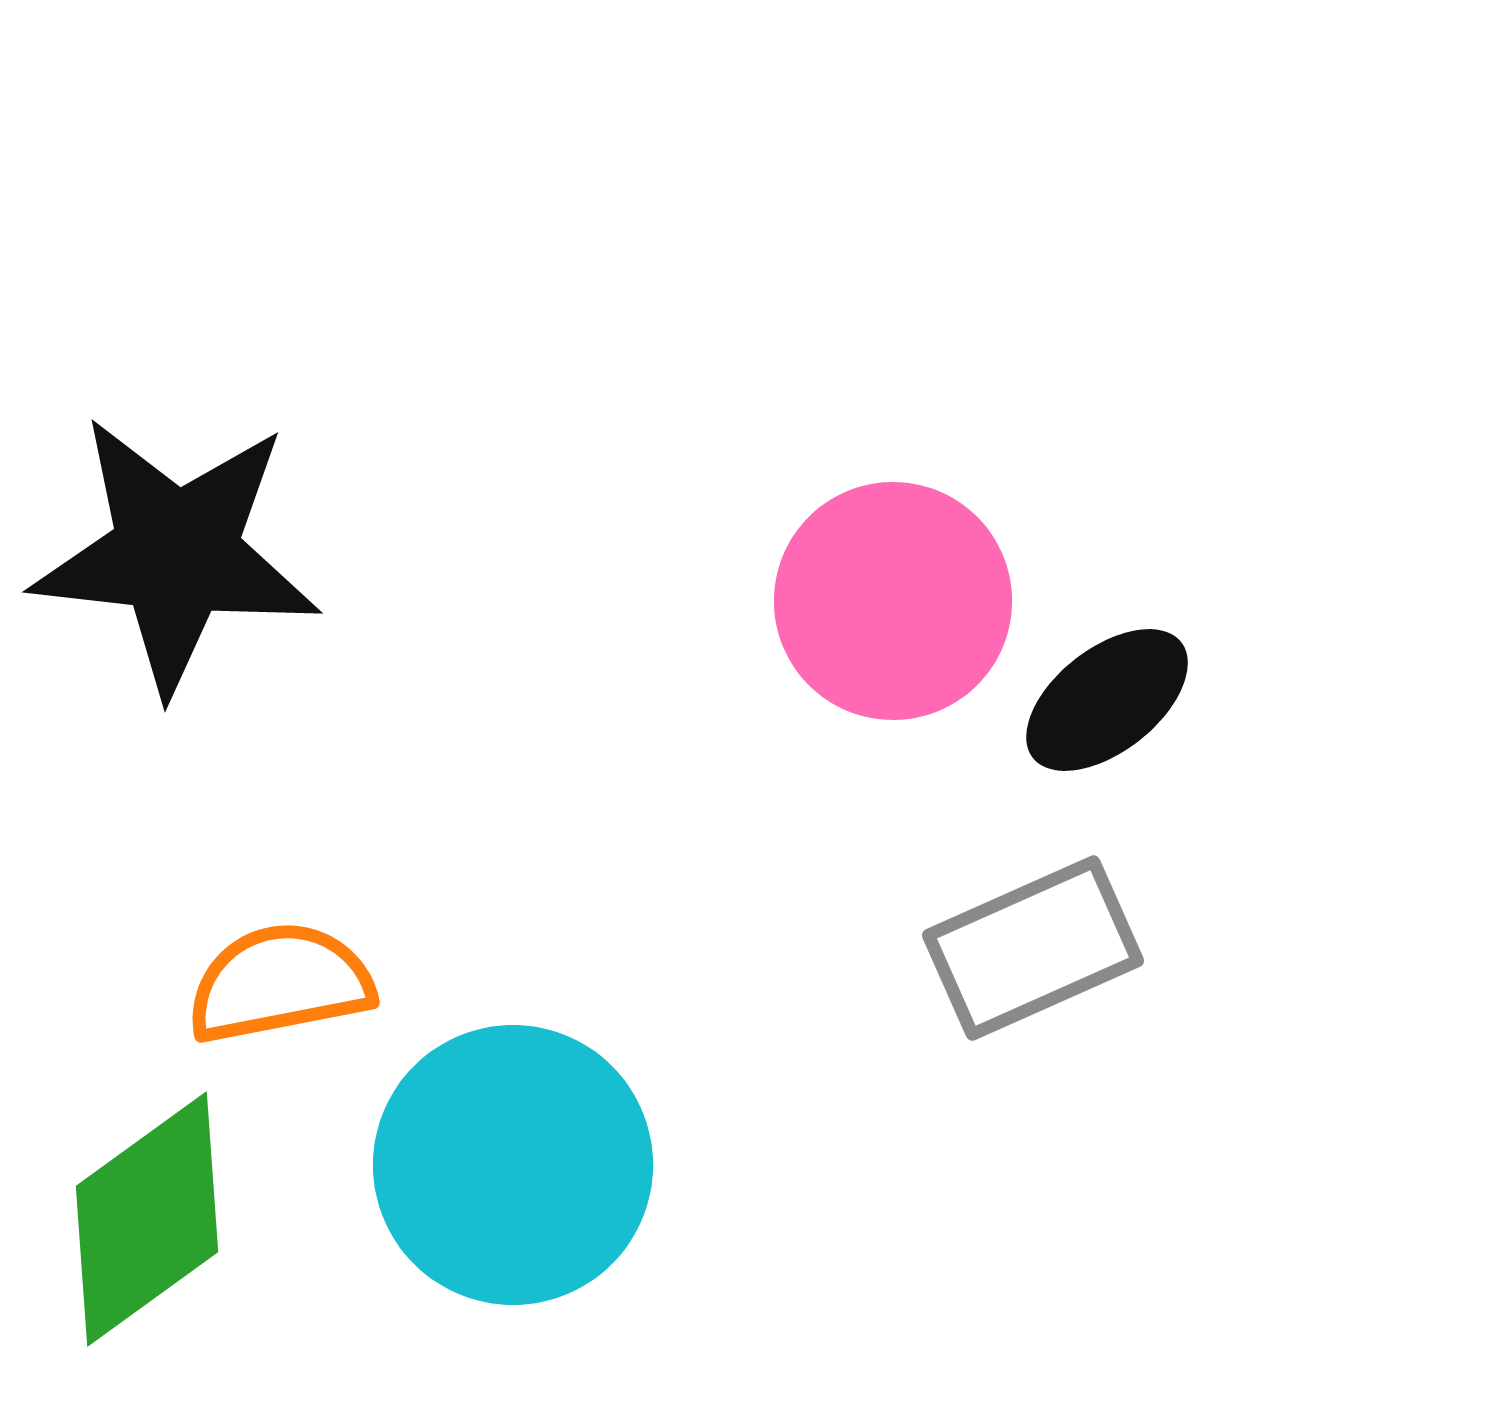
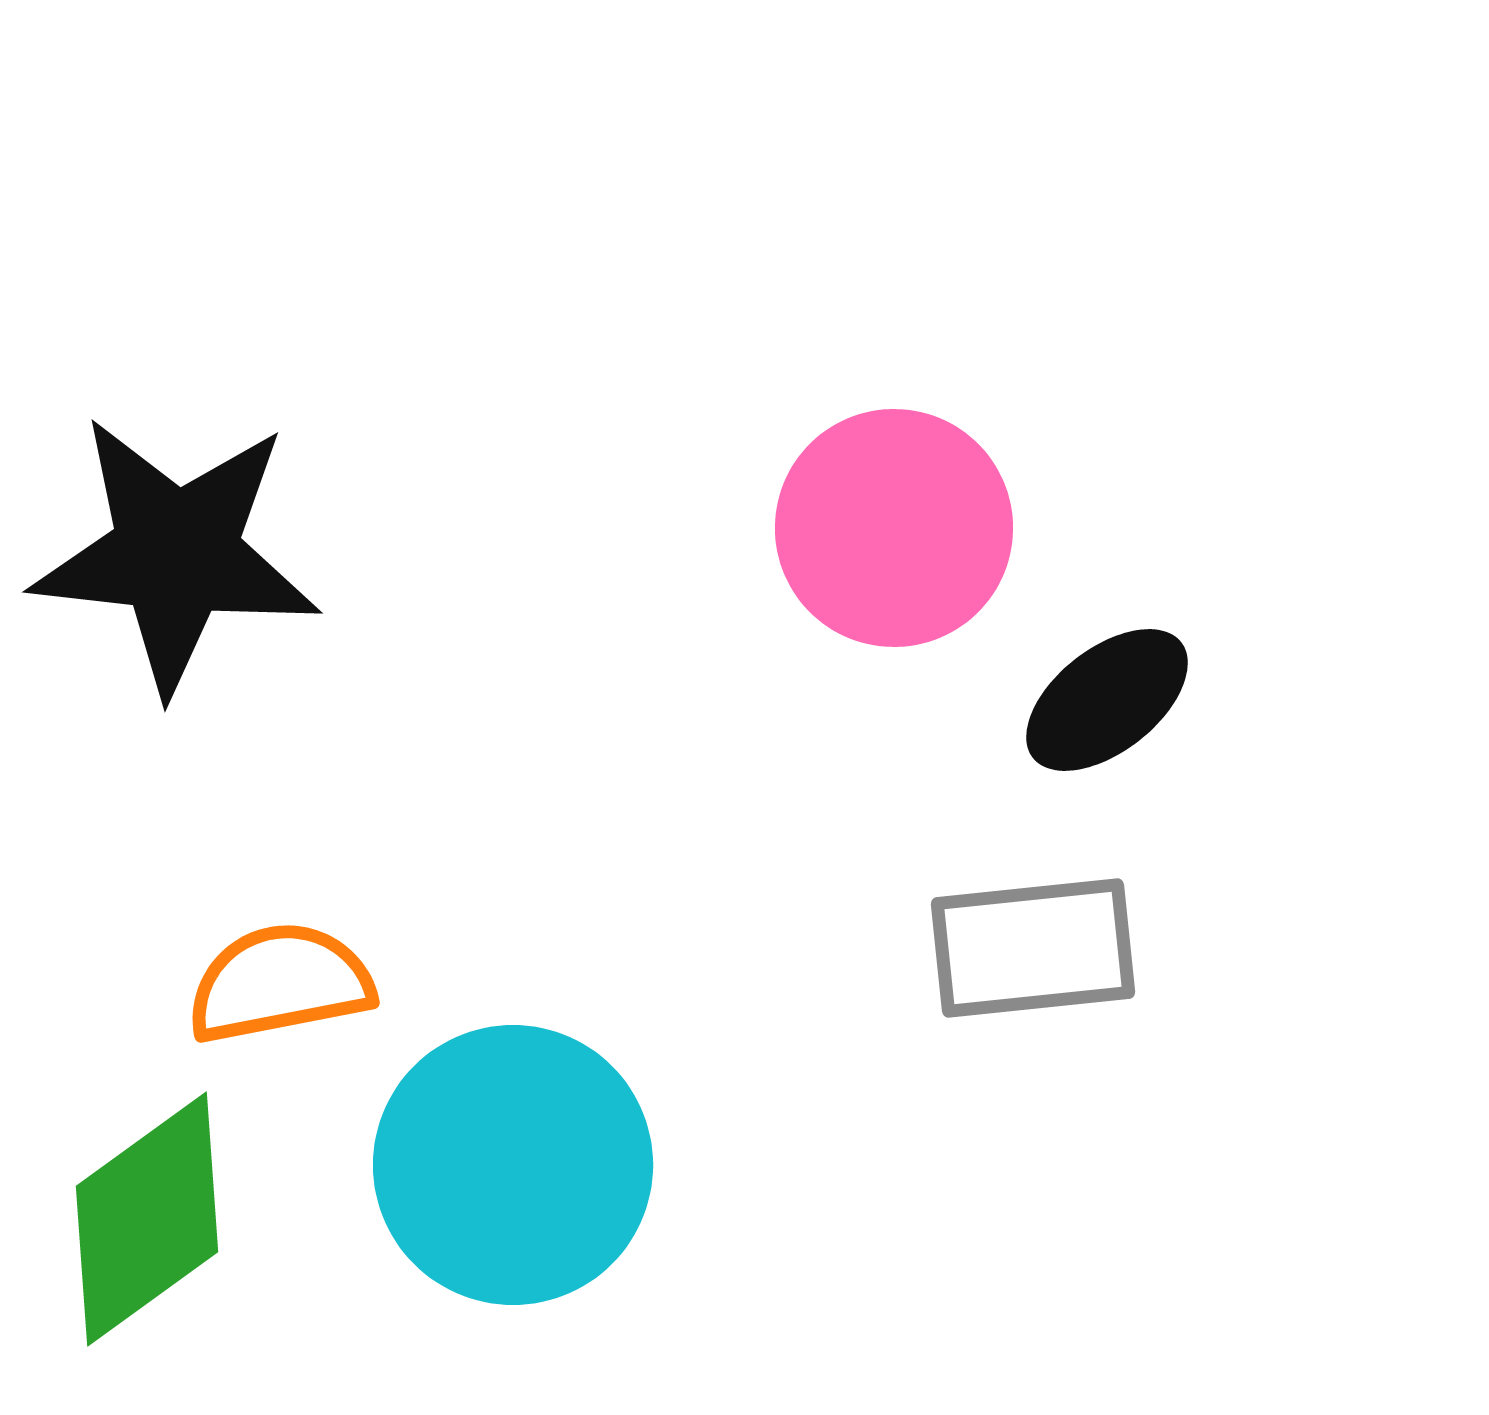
pink circle: moved 1 px right, 73 px up
gray rectangle: rotated 18 degrees clockwise
